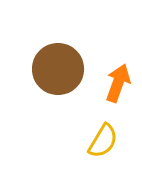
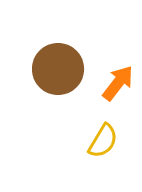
orange arrow: rotated 18 degrees clockwise
